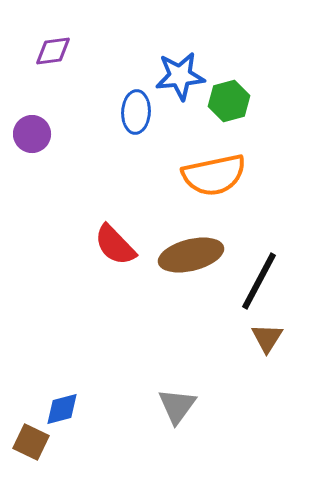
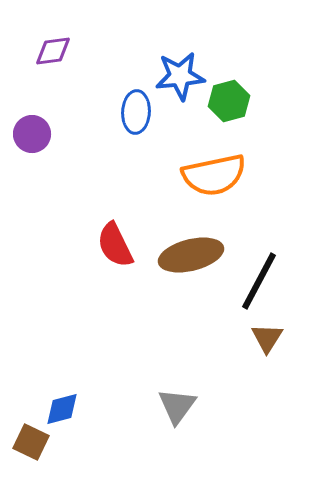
red semicircle: rotated 18 degrees clockwise
